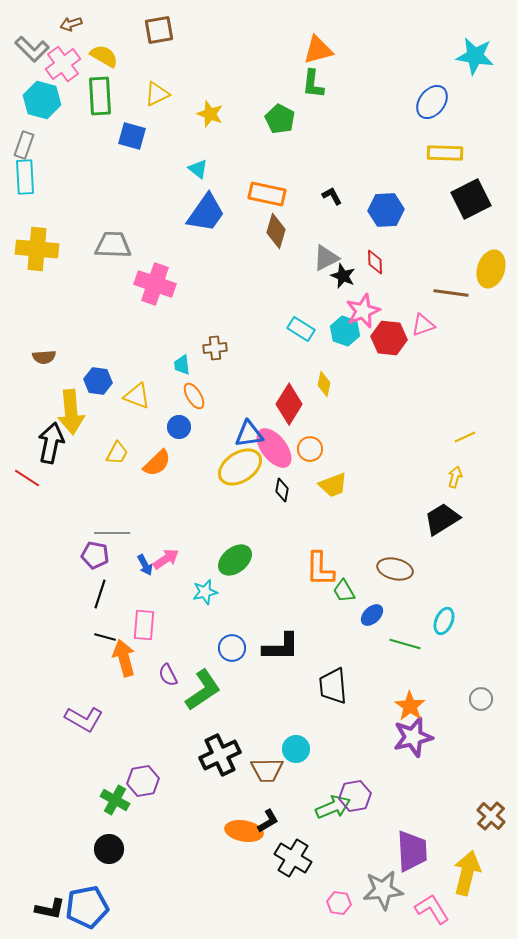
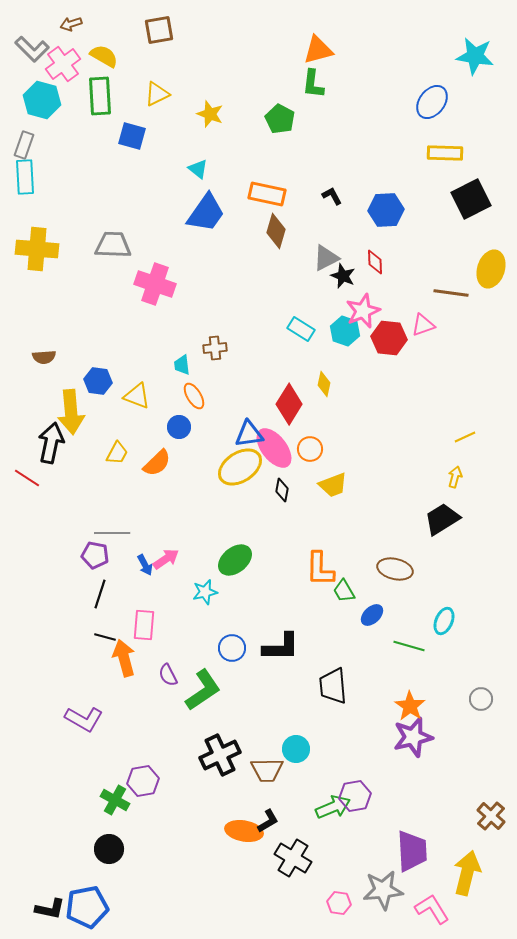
green line at (405, 644): moved 4 px right, 2 px down
